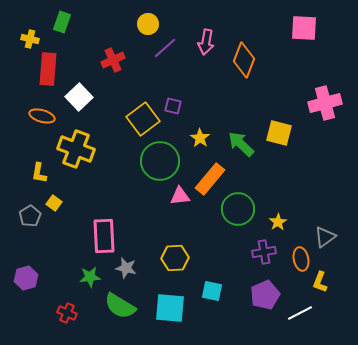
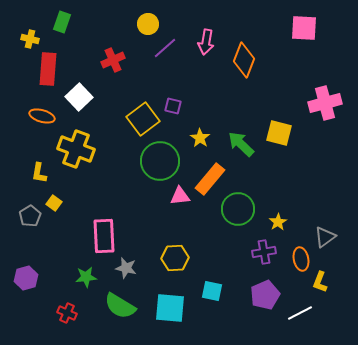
green star at (90, 277): moved 4 px left
